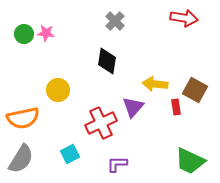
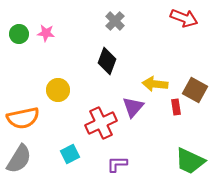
red arrow: rotated 12 degrees clockwise
green circle: moved 5 px left
black diamond: rotated 12 degrees clockwise
gray semicircle: moved 2 px left
